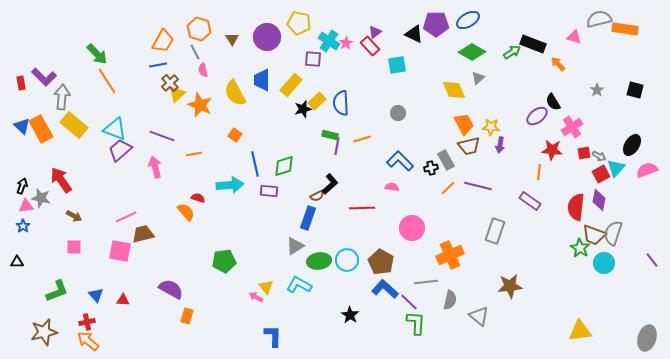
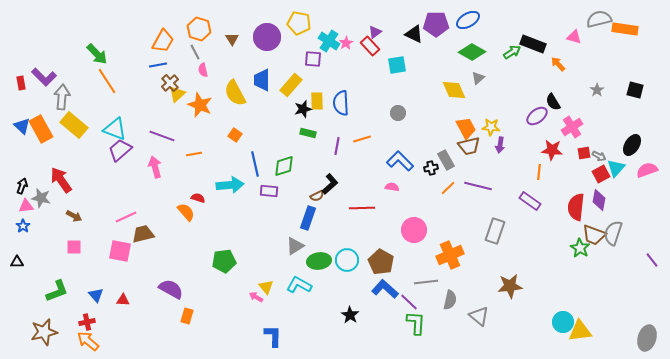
yellow rectangle at (317, 101): rotated 48 degrees counterclockwise
orange trapezoid at (464, 124): moved 2 px right, 4 px down
green rectangle at (330, 135): moved 22 px left, 2 px up
pink circle at (412, 228): moved 2 px right, 2 px down
cyan circle at (604, 263): moved 41 px left, 59 px down
